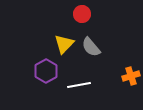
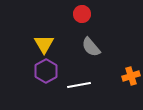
yellow triangle: moved 20 px left; rotated 15 degrees counterclockwise
